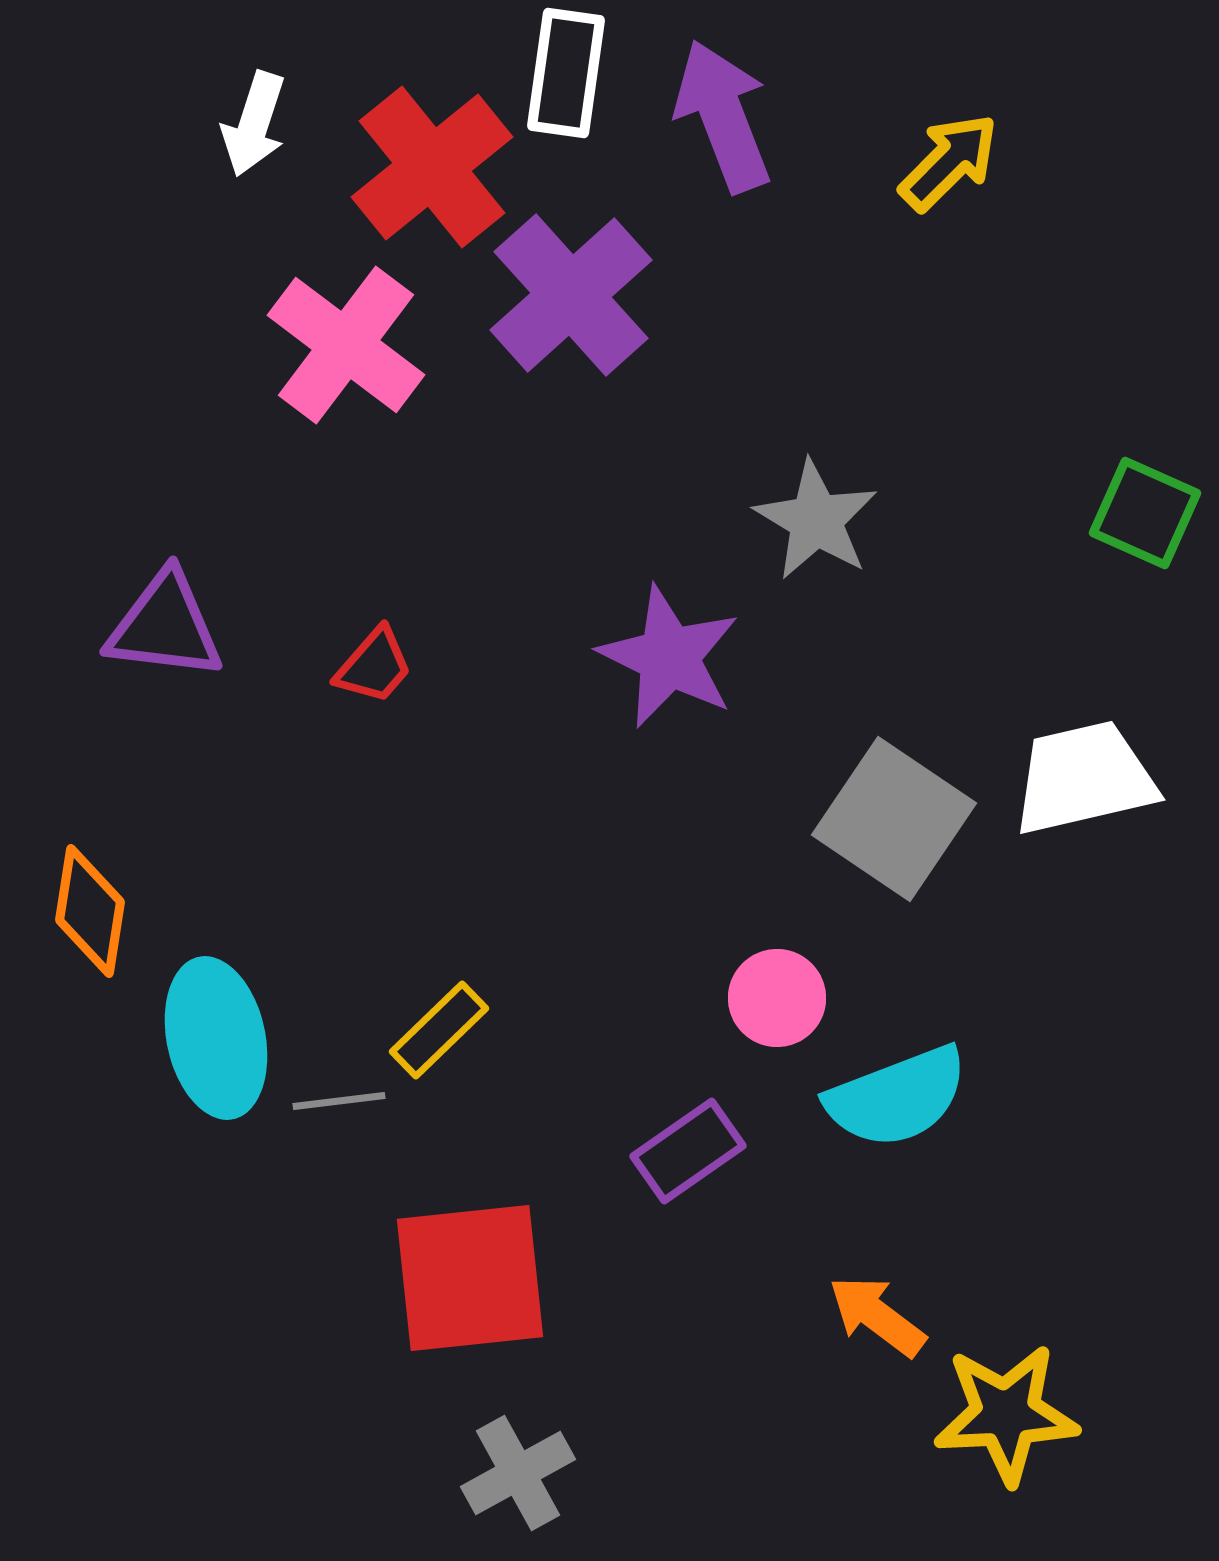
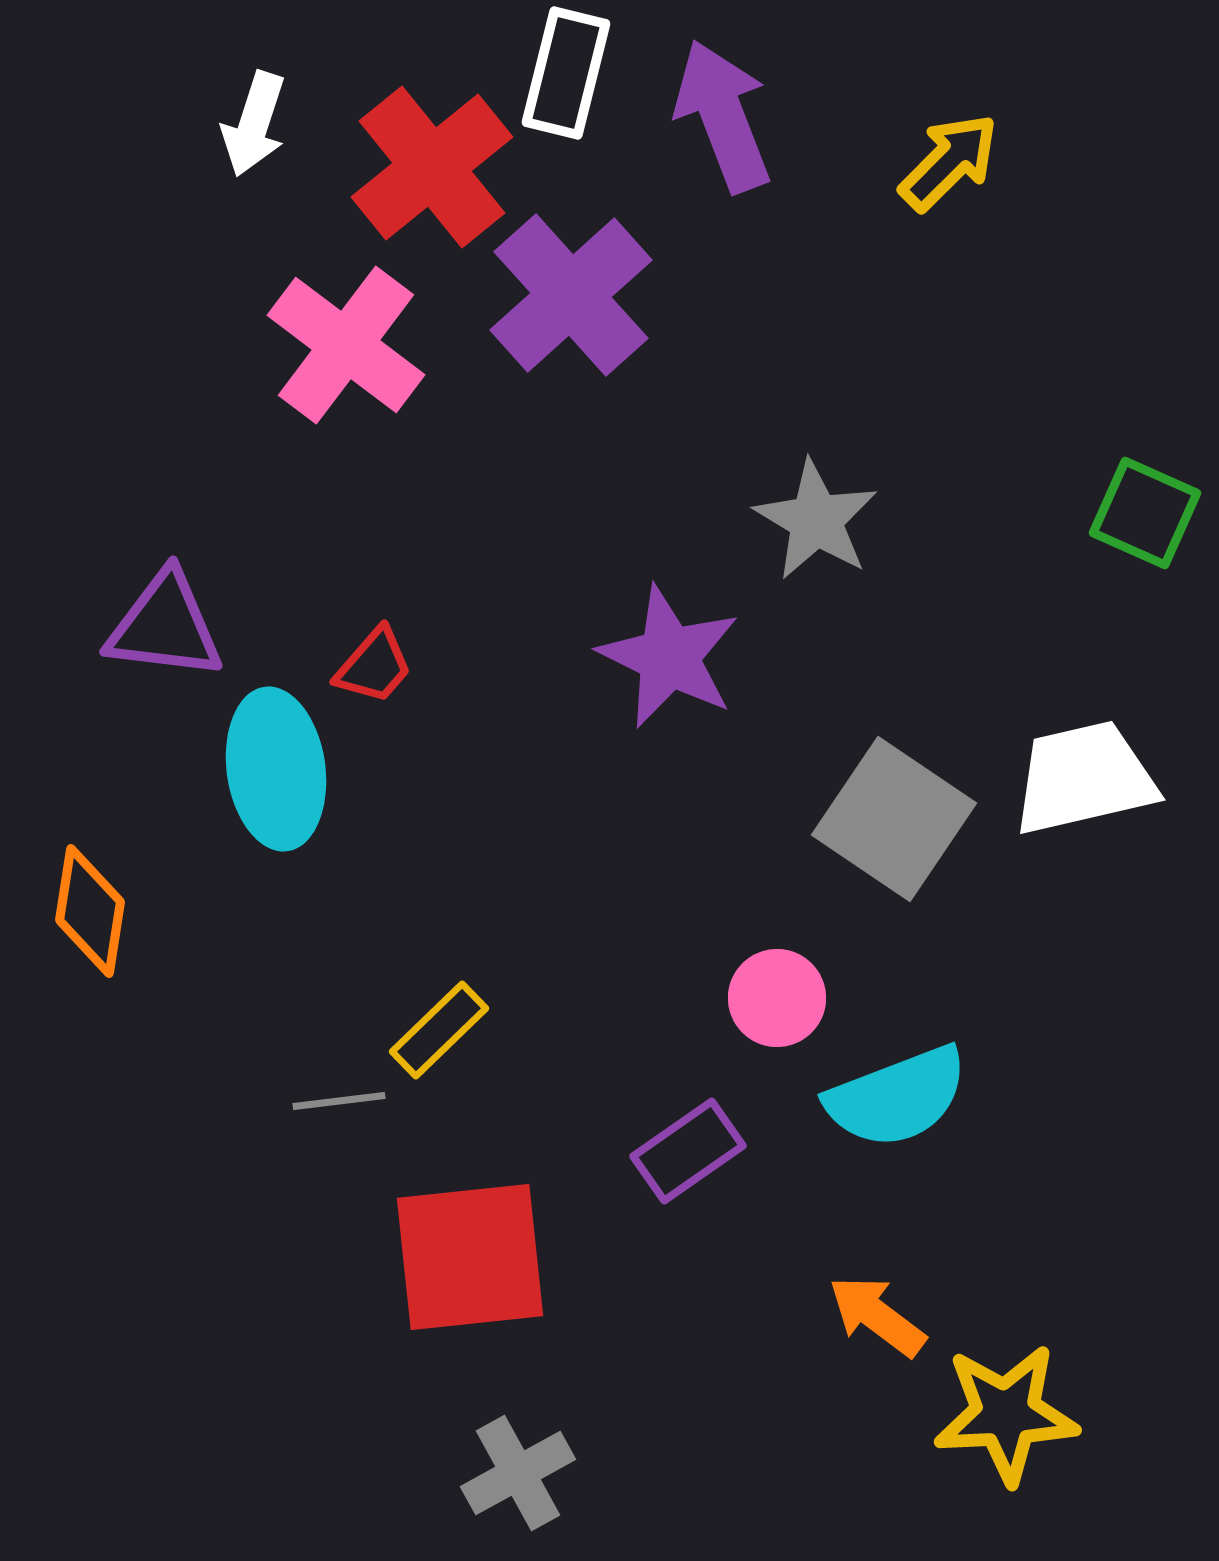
white rectangle: rotated 6 degrees clockwise
cyan ellipse: moved 60 px right, 269 px up; rotated 4 degrees clockwise
red square: moved 21 px up
